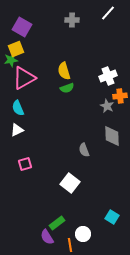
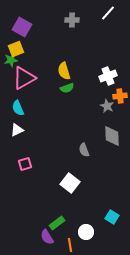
white circle: moved 3 px right, 2 px up
